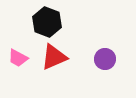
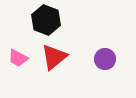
black hexagon: moved 1 px left, 2 px up
red triangle: rotated 16 degrees counterclockwise
